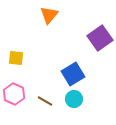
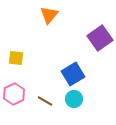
pink hexagon: rotated 10 degrees clockwise
